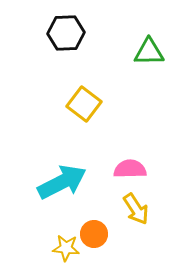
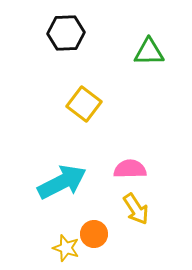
yellow star: rotated 12 degrees clockwise
